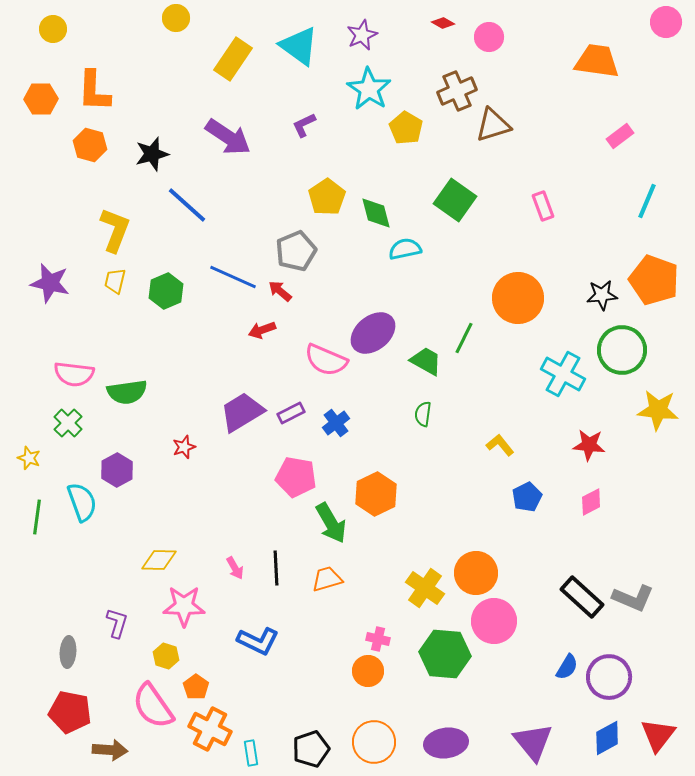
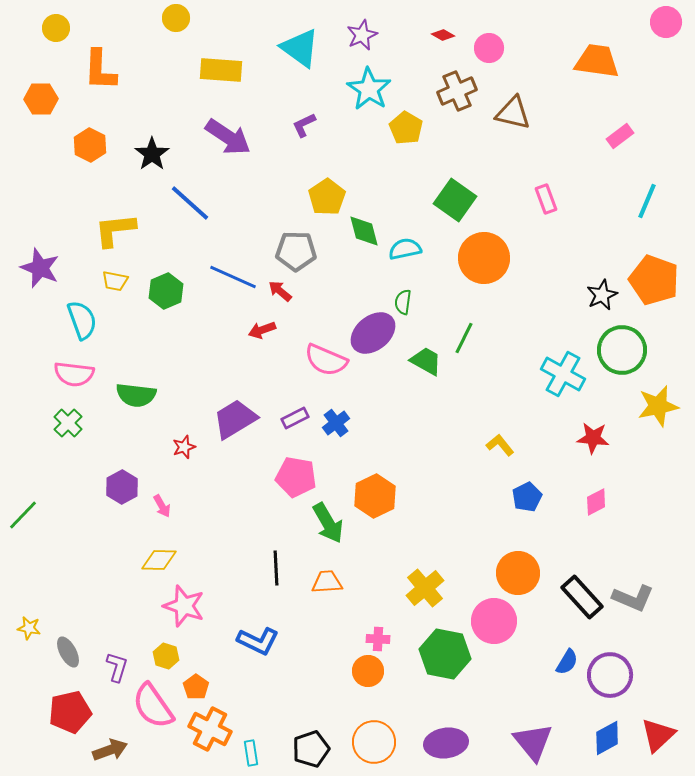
red diamond at (443, 23): moved 12 px down
yellow circle at (53, 29): moved 3 px right, 1 px up
pink circle at (489, 37): moved 11 px down
cyan triangle at (299, 46): moved 1 px right, 2 px down
yellow rectangle at (233, 59): moved 12 px left, 11 px down; rotated 60 degrees clockwise
orange L-shape at (94, 91): moved 6 px right, 21 px up
brown triangle at (493, 125): moved 20 px right, 12 px up; rotated 30 degrees clockwise
orange hexagon at (90, 145): rotated 12 degrees clockwise
black star at (152, 154): rotated 20 degrees counterclockwise
blue line at (187, 205): moved 3 px right, 2 px up
pink rectangle at (543, 206): moved 3 px right, 7 px up
green diamond at (376, 213): moved 12 px left, 18 px down
yellow L-shape at (115, 230): rotated 117 degrees counterclockwise
gray pentagon at (296, 251): rotated 24 degrees clockwise
yellow trapezoid at (115, 281): rotated 92 degrees counterclockwise
purple star at (50, 283): moved 10 px left, 15 px up; rotated 9 degrees clockwise
black star at (602, 295): rotated 20 degrees counterclockwise
orange circle at (518, 298): moved 34 px left, 40 px up
green semicircle at (127, 392): moved 9 px right, 3 px down; rotated 15 degrees clockwise
yellow star at (658, 410): moved 4 px up; rotated 18 degrees counterclockwise
purple trapezoid at (242, 412): moved 7 px left, 7 px down
purple rectangle at (291, 413): moved 4 px right, 5 px down
green semicircle at (423, 414): moved 20 px left, 112 px up
red star at (589, 445): moved 4 px right, 7 px up
yellow star at (29, 458): moved 170 px down; rotated 10 degrees counterclockwise
purple hexagon at (117, 470): moved 5 px right, 17 px down
orange hexagon at (376, 494): moved 1 px left, 2 px down
cyan semicircle at (82, 502): moved 182 px up
pink diamond at (591, 502): moved 5 px right
green line at (37, 517): moved 14 px left, 2 px up; rotated 36 degrees clockwise
green arrow at (331, 523): moved 3 px left
pink arrow at (235, 568): moved 73 px left, 62 px up
orange circle at (476, 573): moved 42 px right
orange trapezoid at (327, 579): moved 3 px down; rotated 12 degrees clockwise
yellow cross at (425, 588): rotated 15 degrees clockwise
black rectangle at (582, 597): rotated 6 degrees clockwise
pink star at (184, 606): rotated 18 degrees clockwise
purple L-shape at (117, 623): moved 44 px down
pink cross at (378, 639): rotated 10 degrees counterclockwise
gray ellipse at (68, 652): rotated 32 degrees counterclockwise
green hexagon at (445, 654): rotated 6 degrees clockwise
blue semicircle at (567, 667): moved 5 px up
purple circle at (609, 677): moved 1 px right, 2 px up
red pentagon at (70, 712): rotated 24 degrees counterclockwise
red triangle at (658, 735): rotated 9 degrees clockwise
brown arrow at (110, 750): rotated 24 degrees counterclockwise
